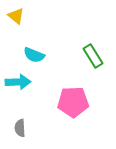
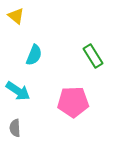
cyan semicircle: rotated 90 degrees counterclockwise
cyan arrow: moved 9 px down; rotated 35 degrees clockwise
gray semicircle: moved 5 px left
